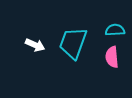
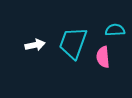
white arrow: rotated 36 degrees counterclockwise
pink semicircle: moved 9 px left
